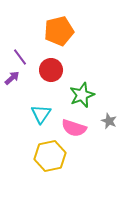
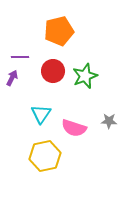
purple line: rotated 54 degrees counterclockwise
red circle: moved 2 px right, 1 px down
purple arrow: rotated 21 degrees counterclockwise
green star: moved 3 px right, 19 px up
gray star: rotated 21 degrees counterclockwise
yellow hexagon: moved 5 px left
